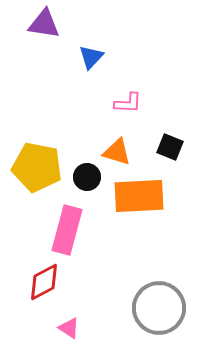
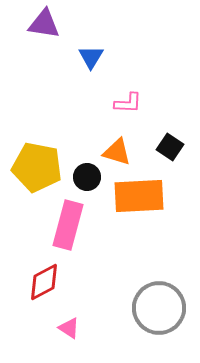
blue triangle: rotated 12 degrees counterclockwise
black square: rotated 12 degrees clockwise
pink rectangle: moved 1 px right, 5 px up
